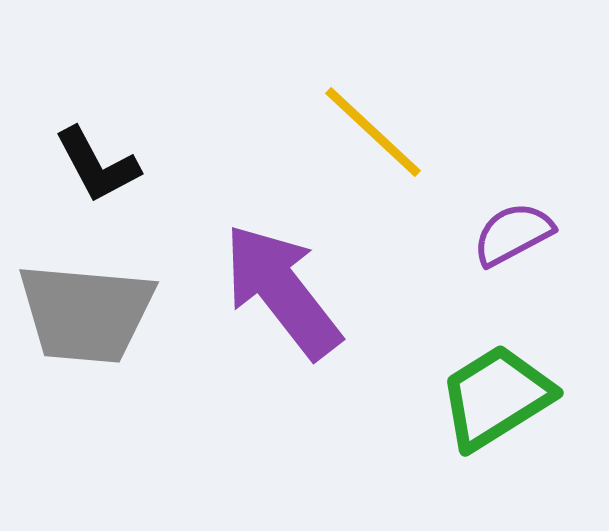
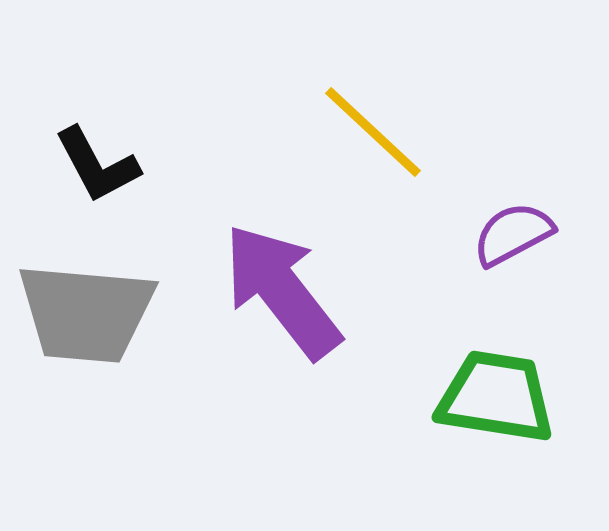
green trapezoid: rotated 41 degrees clockwise
